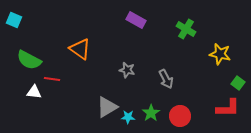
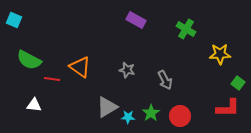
orange triangle: moved 18 px down
yellow star: rotated 15 degrees counterclockwise
gray arrow: moved 1 px left, 1 px down
white triangle: moved 13 px down
